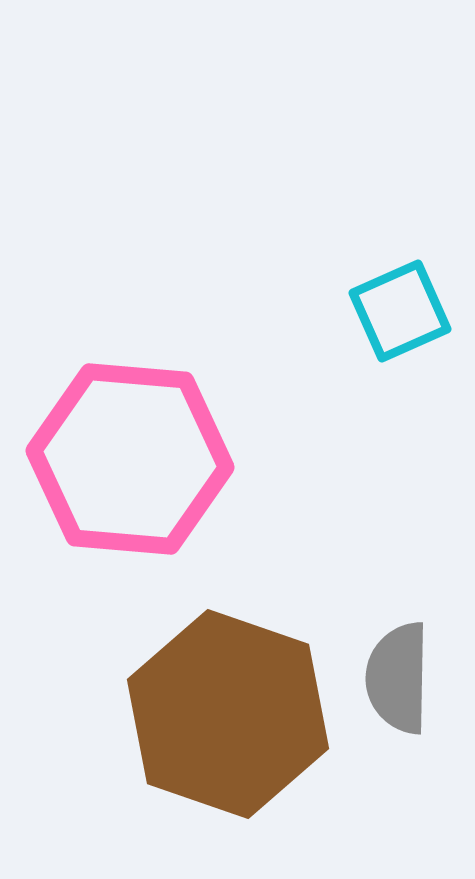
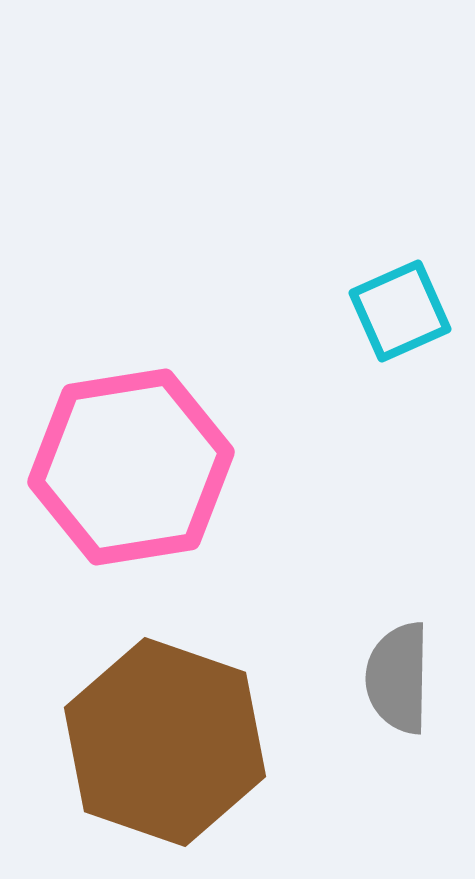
pink hexagon: moved 1 px right, 8 px down; rotated 14 degrees counterclockwise
brown hexagon: moved 63 px left, 28 px down
